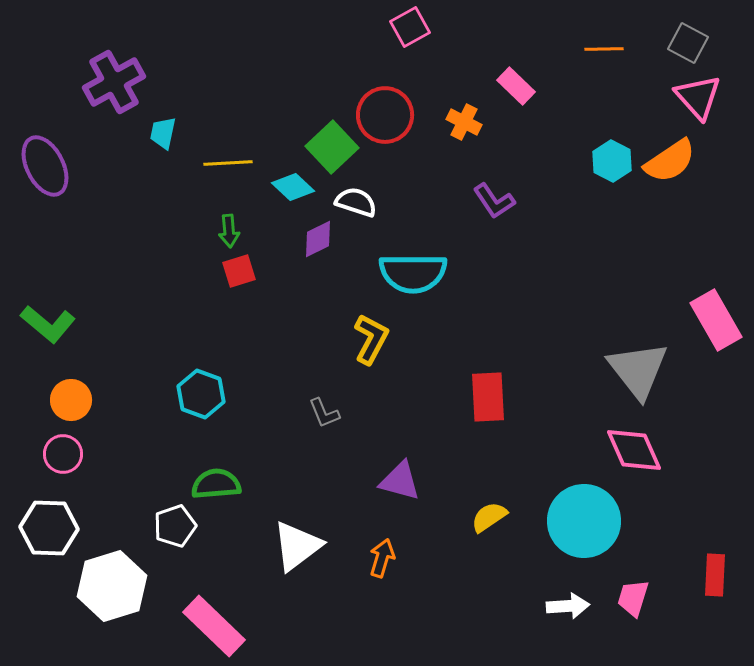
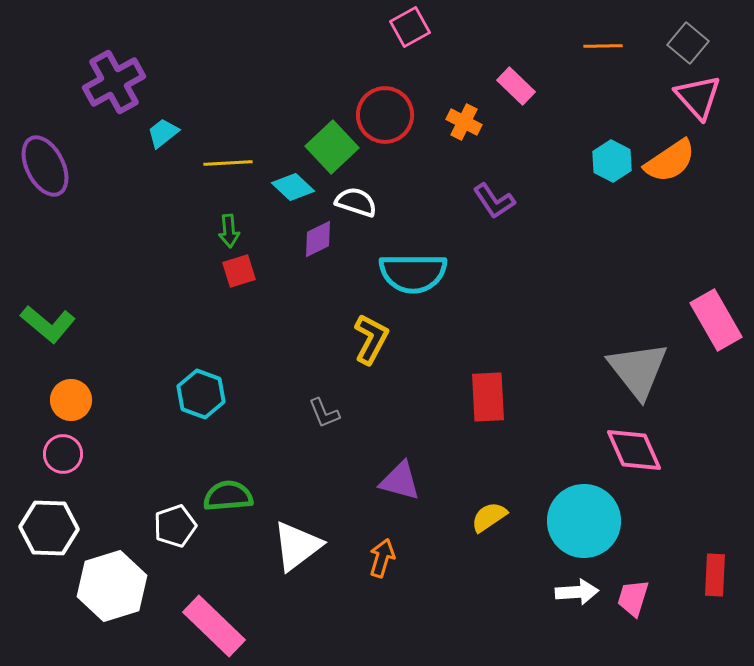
gray square at (688, 43): rotated 12 degrees clockwise
orange line at (604, 49): moved 1 px left, 3 px up
cyan trapezoid at (163, 133): rotated 40 degrees clockwise
green semicircle at (216, 484): moved 12 px right, 12 px down
white arrow at (568, 606): moved 9 px right, 14 px up
